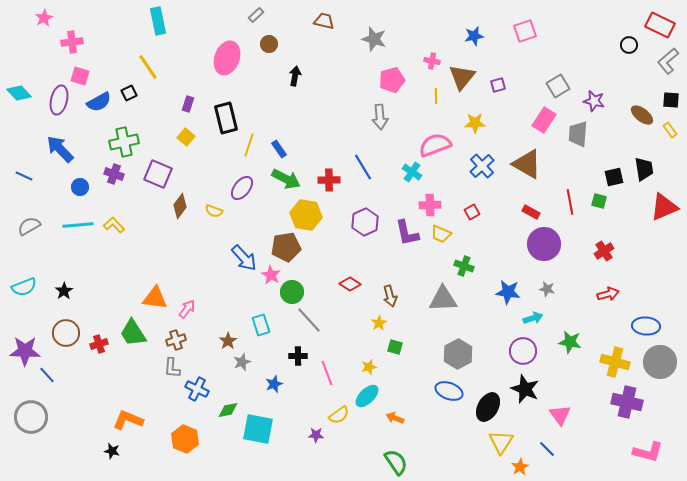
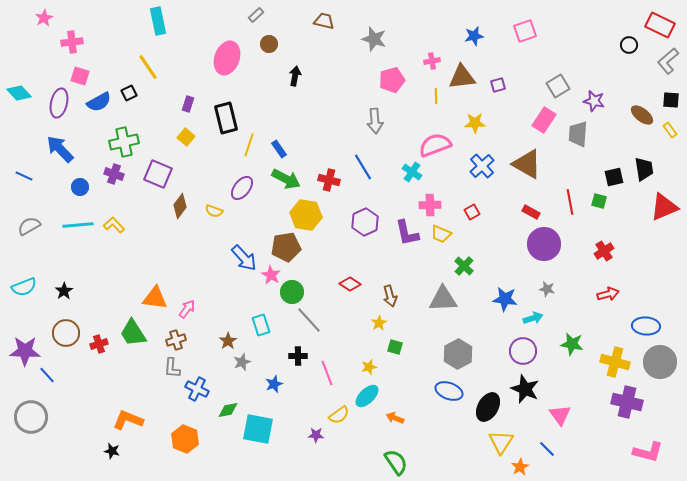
pink cross at (432, 61): rotated 21 degrees counterclockwise
brown triangle at (462, 77): rotated 44 degrees clockwise
purple ellipse at (59, 100): moved 3 px down
gray arrow at (380, 117): moved 5 px left, 4 px down
red cross at (329, 180): rotated 15 degrees clockwise
green cross at (464, 266): rotated 24 degrees clockwise
blue star at (508, 292): moved 3 px left, 7 px down
green star at (570, 342): moved 2 px right, 2 px down
